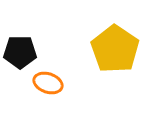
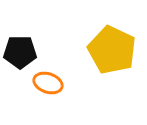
yellow pentagon: moved 3 px left, 1 px down; rotated 9 degrees counterclockwise
